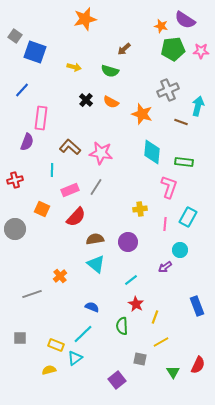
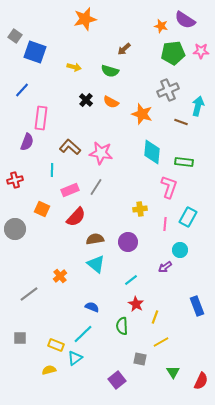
green pentagon at (173, 49): moved 4 px down
gray line at (32, 294): moved 3 px left; rotated 18 degrees counterclockwise
red semicircle at (198, 365): moved 3 px right, 16 px down
